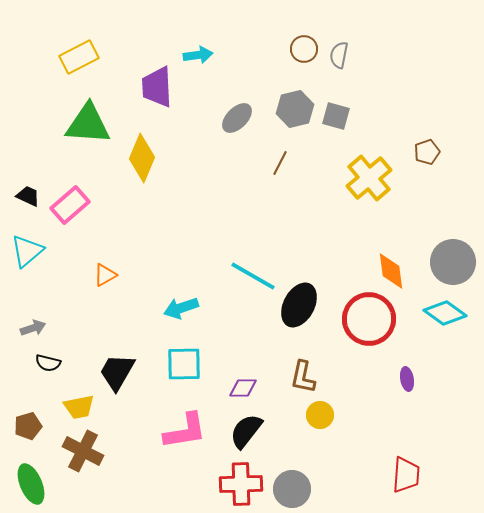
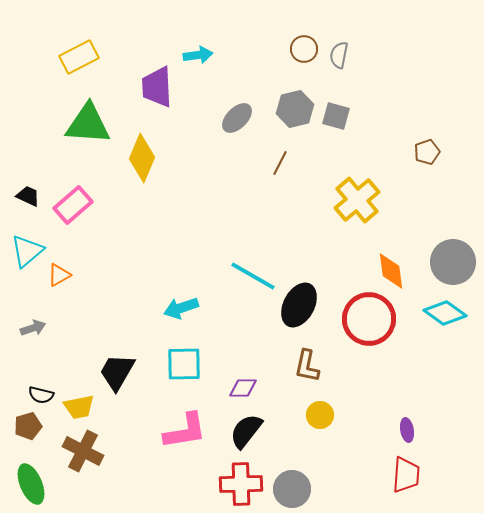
yellow cross at (369, 178): moved 12 px left, 22 px down
pink rectangle at (70, 205): moved 3 px right
orange triangle at (105, 275): moved 46 px left
black semicircle at (48, 363): moved 7 px left, 32 px down
brown L-shape at (303, 377): moved 4 px right, 11 px up
purple ellipse at (407, 379): moved 51 px down
